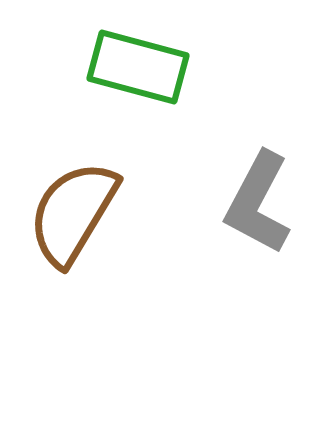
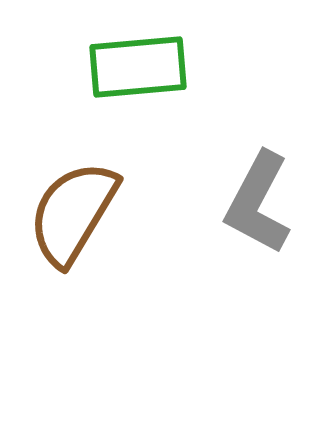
green rectangle: rotated 20 degrees counterclockwise
